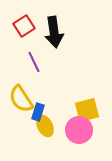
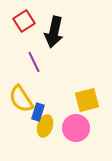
red square: moved 5 px up
black arrow: rotated 20 degrees clockwise
yellow square: moved 10 px up
yellow ellipse: rotated 45 degrees clockwise
pink circle: moved 3 px left, 2 px up
